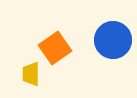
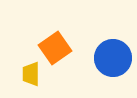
blue circle: moved 18 px down
